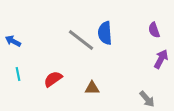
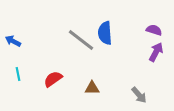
purple semicircle: rotated 126 degrees clockwise
purple arrow: moved 5 px left, 7 px up
gray arrow: moved 8 px left, 4 px up
